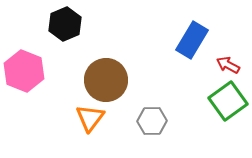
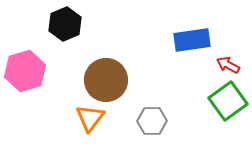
blue rectangle: rotated 51 degrees clockwise
pink hexagon: moved 1 px right; rotated 21 degrees clockwise
